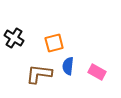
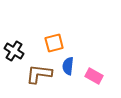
black cross: moved 13 px down
pink rectangle: moved 3 px left, 4 px down
